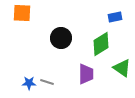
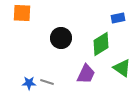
blue rectangle: moved 3 px right, 1 px down
purple trapezoid: rotated 25 degrees clockwise
